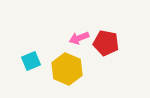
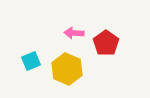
pink arrow: moved 5 px left, 5 px up; rotated 24 degrees clockwise
red pentagon: rotated 25 degrees clockwise
